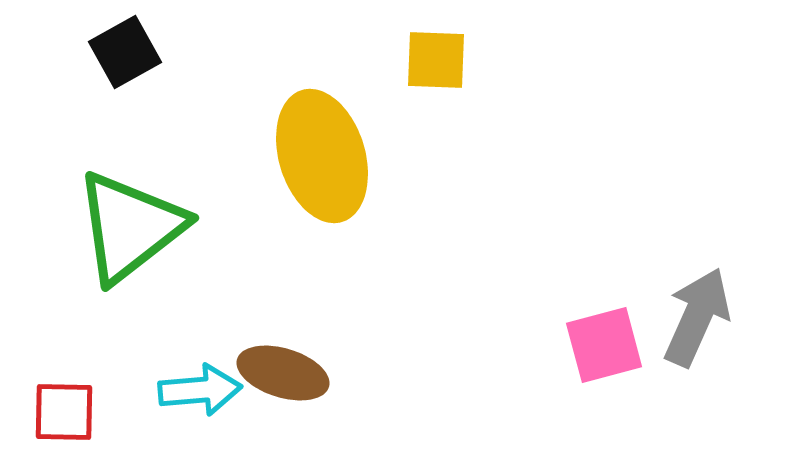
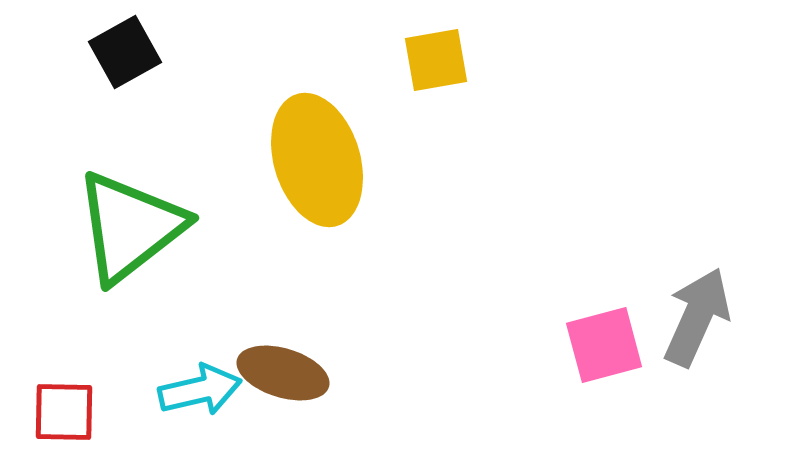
yellow square: rotated 12 degrees counterclockwise
yellow ellipse: moved 5 px left, 4 px down
cyan arrow: rotated 8 degrees counterclockwise
